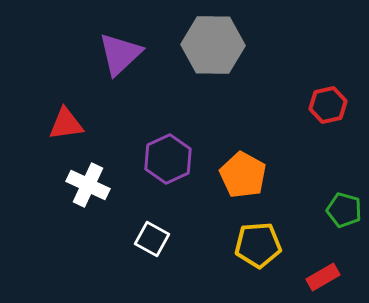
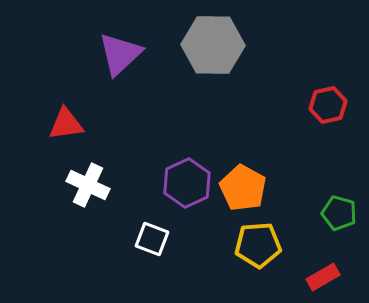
purple hexagon: moved 19 px right, 24 px down
orange pentagon: moved 13 px down
green pentagon: moved 5 px left, 3 px down
white square: rotated 8 degrees counterclockwise
